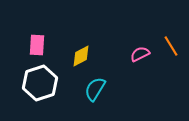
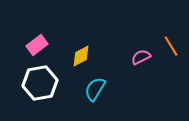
pink rectangle: rotated 50 degrees clockwise
pink semicircle: moved 1 px right, 3 px down
white hexagon: rotated 8 degrees clockwise
